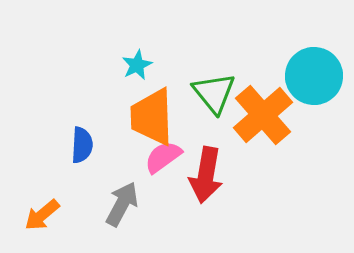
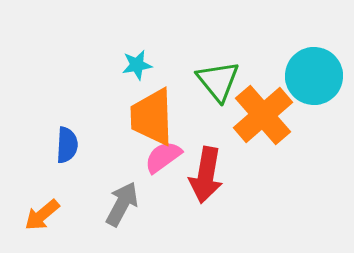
cyan star: rotated 16 degrees clockwise
green triangle: moved 4 px right, 12 px up
blue semicircle: moved 15 px left
